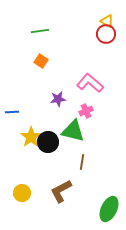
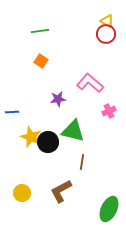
pink cross: moved 23 px right
yellow star: rotated 15 degrees counterclockwise
